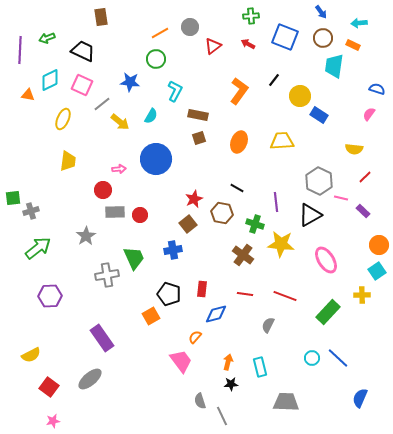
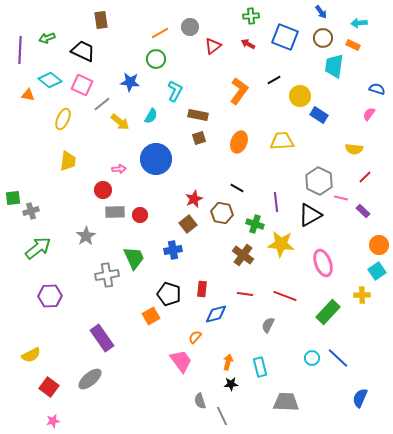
brown rectangle at (101, 17): moved 3 px down
cyan diamond at (50, 80): rotated 65 degrees clockwise
black line at (274, 80): rotated 24 degrees clockwise
pink ellipse at (326, 260): moved 3 px left, 3 px down; rotated 12 degrees clockwise
